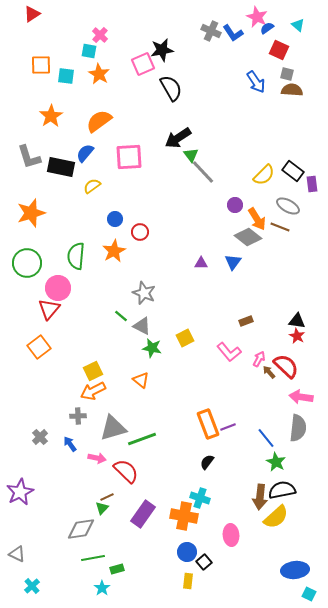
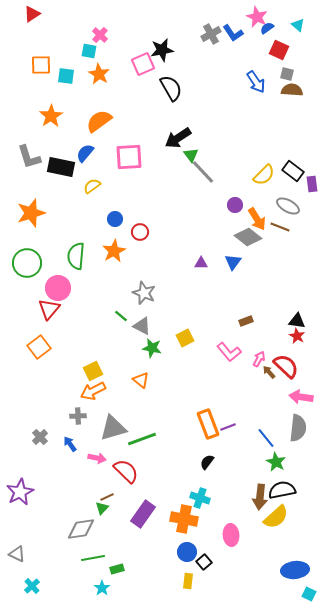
gray cross at (211, 31): moved 3 px down; rotated 36 degrees clockwise
orange cross at (184, 516): moved 3 px down
